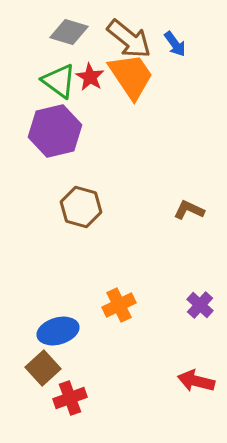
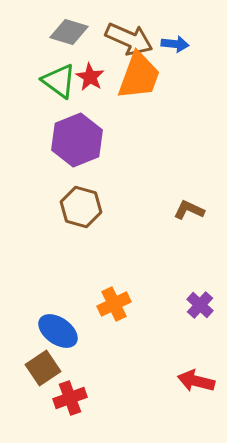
brown arrow: rotated 15 degrees counterclockwise
blue arrow: rotated 48 degrees counterclockwise
orange trapezoid: moved 8 px right; rotated 54 degrees clockwise
purple hexagon: moved 22 px right, 9 px down; rotated 9 degrees counterclockwise
orange cross: moved 5 px left, 1 px up
blue ellipse: rotated 51 degrees clockwise
brown square: rotated 8 degrees clockwise
